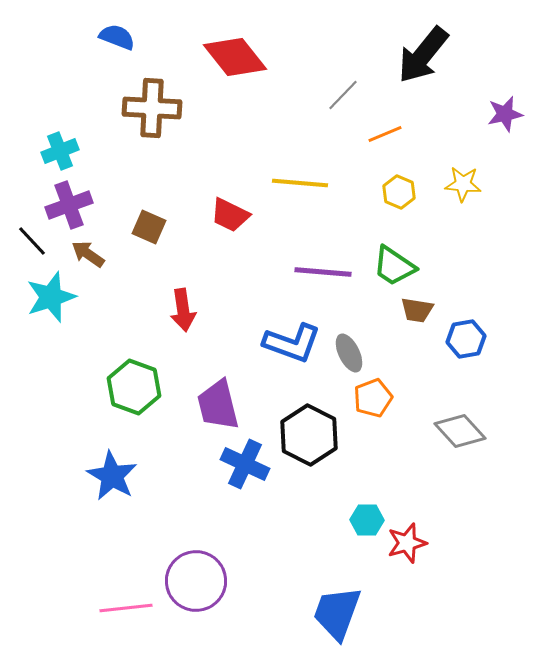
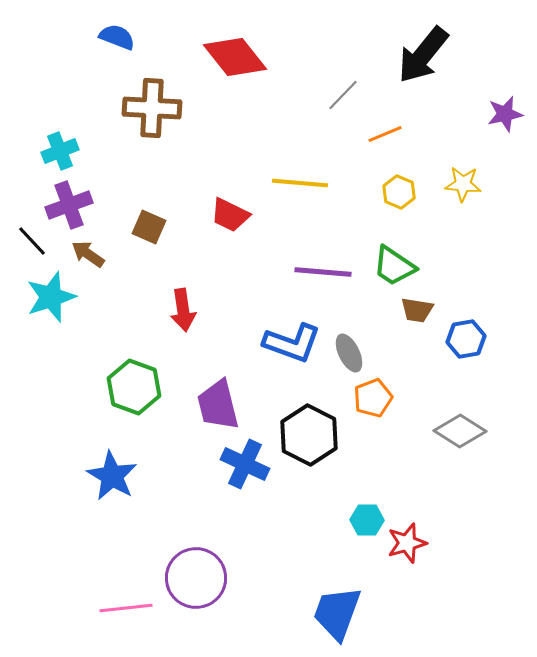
gray diamond: rotated 15 degrees counterclockwise
purple circle: moved 3 px up
